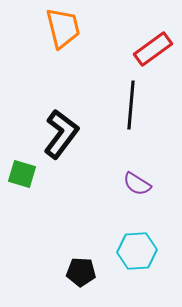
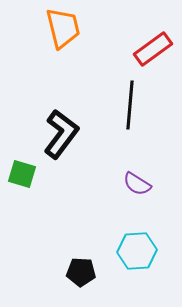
black line: moved 1 px left
